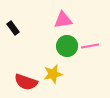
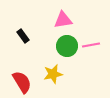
black rectangle: moved 10 px right, 8 px down
pink line: moved 1 px right, 1 px up
red semicircle: moved 4 px left; rotated 140 degrees counterclockwise
